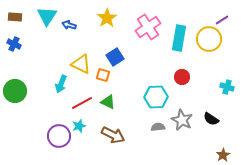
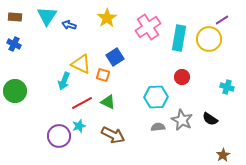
cyan arrow: moved 3 px right, 3 px up
black semicircle: moved 1 px left
